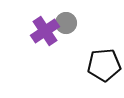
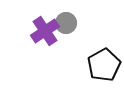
black pentagon: rotated 24 degrees counterclockwise
